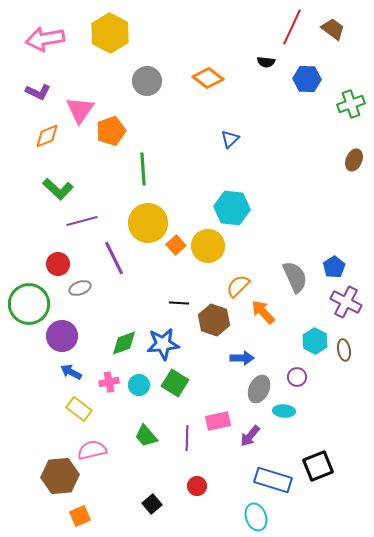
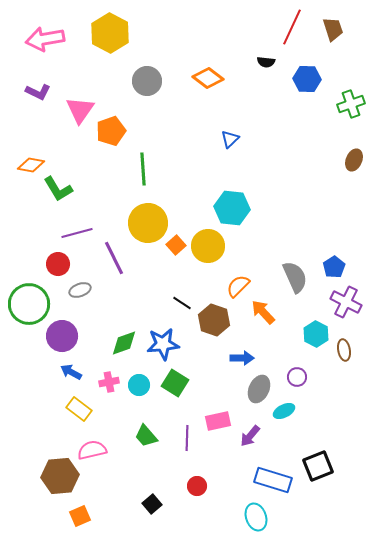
brown trapezoid at (333, 29): rotated 35 degrees clockwise
orange diamond at (47, 136): moved 16 px left, 29 px down; rotated 32 degrees clockwise
green L-shape at (58, 189): rotated 16 degrees clockwise
purple line at (82, 221): moved 5 px left, 12 px down
gray ellipse at (80, 288): moved 2 px down
black line at (179, 303): moved 3 px right; rotated 30 degrees clockwise
cyan hexagon at (315, 341): moved 1 px right, 7 px up
cyan ellipse at (284, 411): rotated 30 degrees counterclockwise
